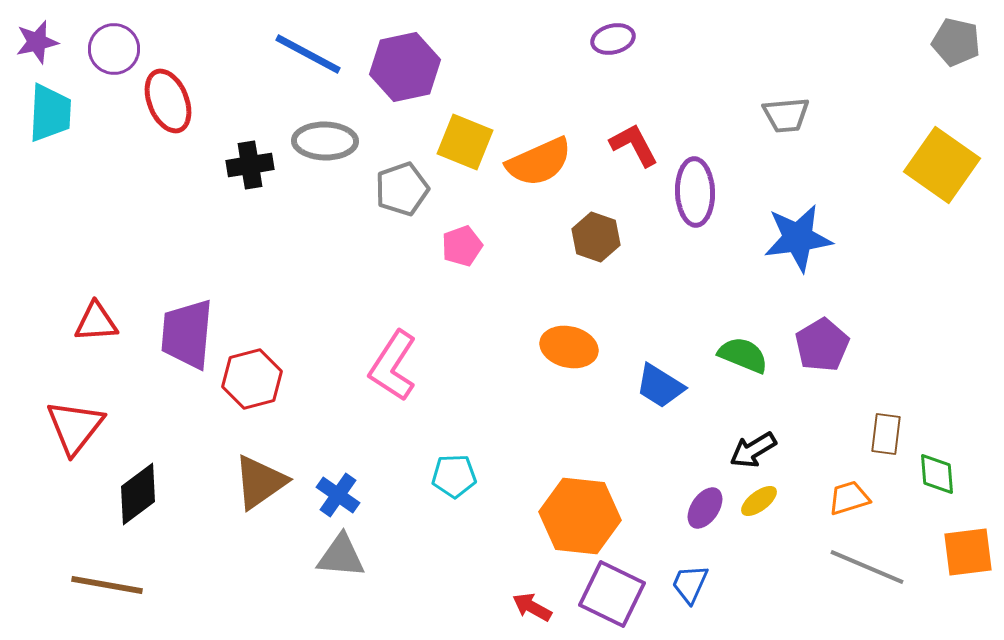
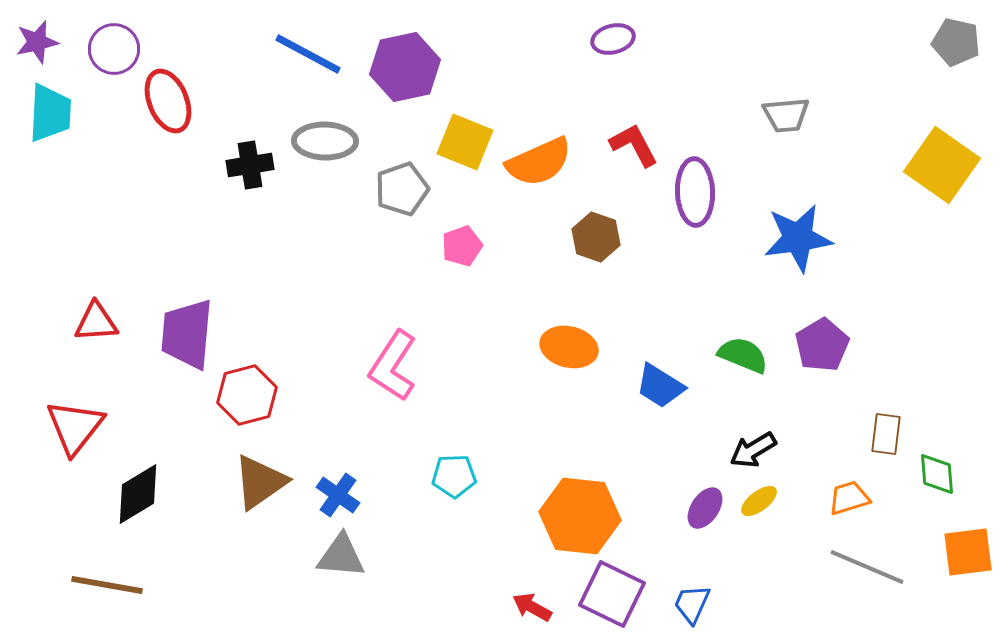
red hexagon at (252, 379): moved 5 px left, 16 px down
black diamond at (138, 494): rotated 6 degrees clockwise
blue trapezoid at (690, 584): moved 2 px right, 20 px down
